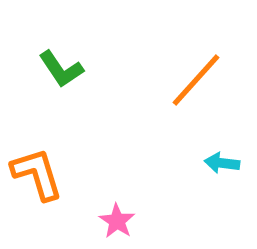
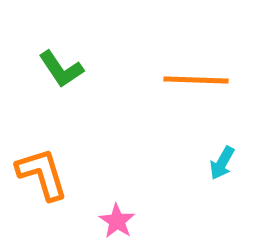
orange line: rotated 50 degrees clockwise
cyan arrow: rotated 68 degrees counterclockwise
orange L-shape: moved 5 px right
